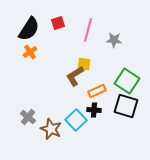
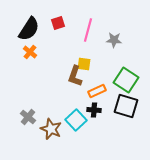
orange cross: rotated 16 degrees counterclockwise
brown L-shape: rotated 40 degrees counterclockwise
green square: moved 1 px left, 1 px up
